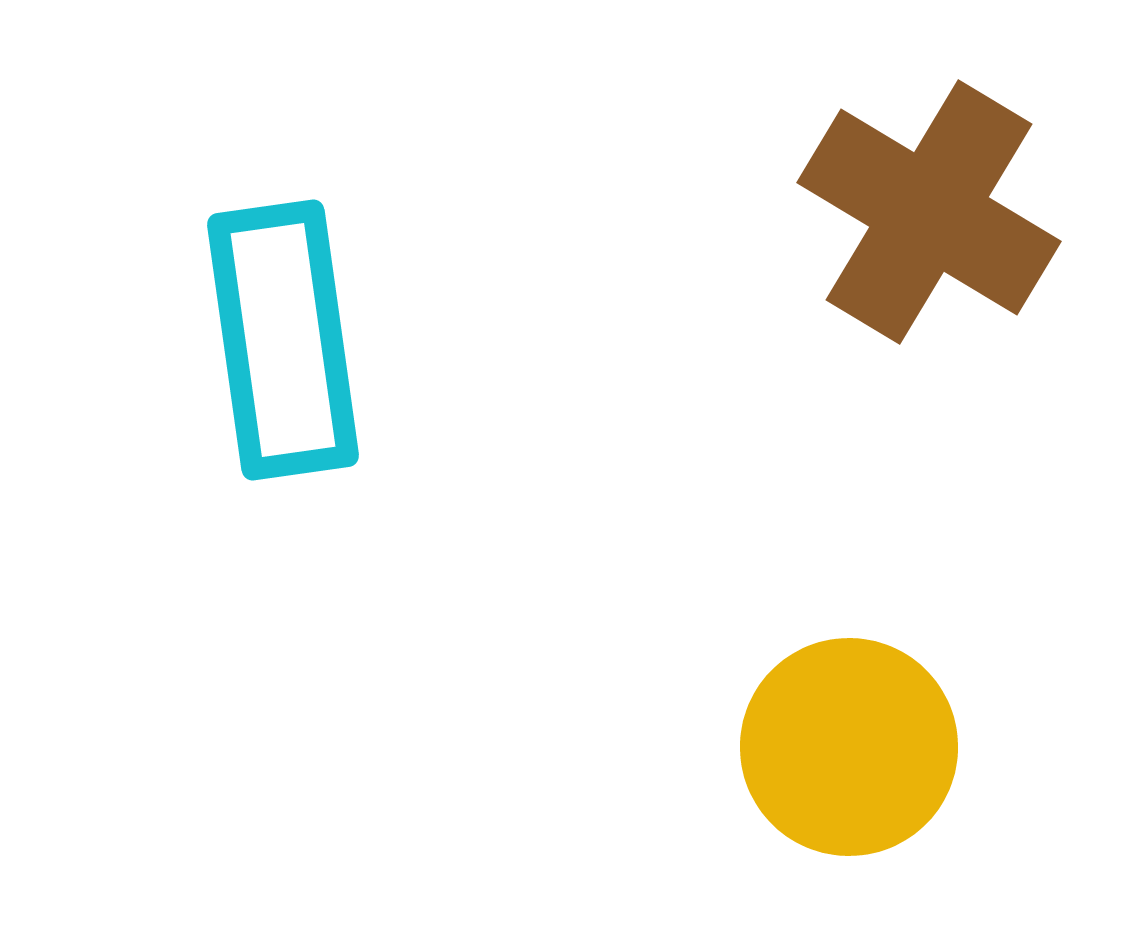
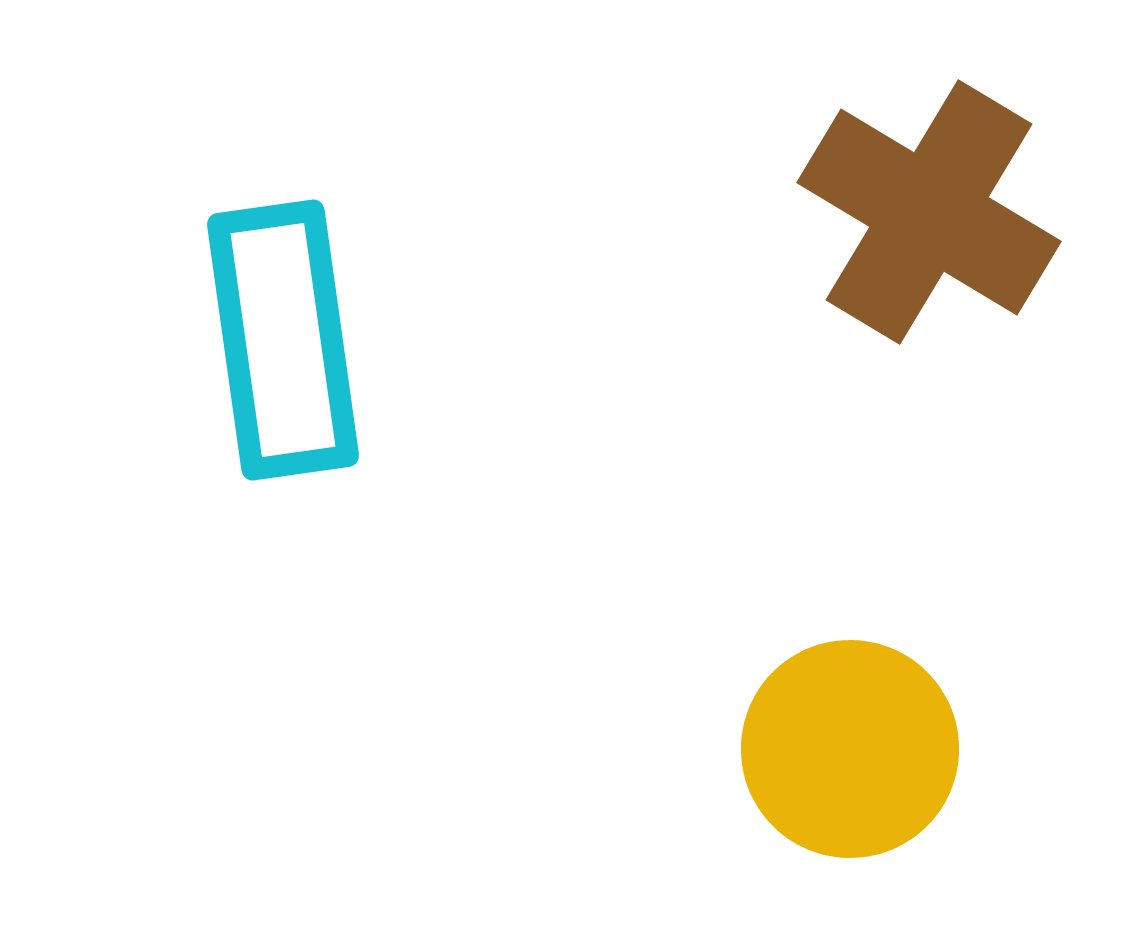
yellow circle: moved 1 px right, 2 px down
